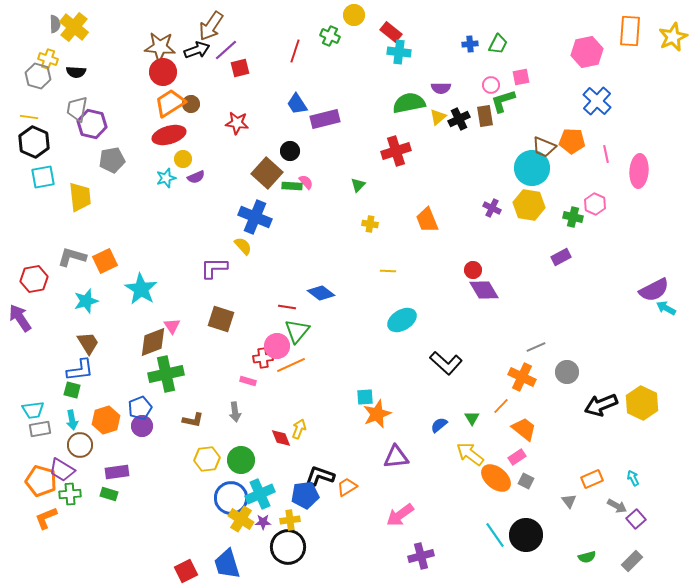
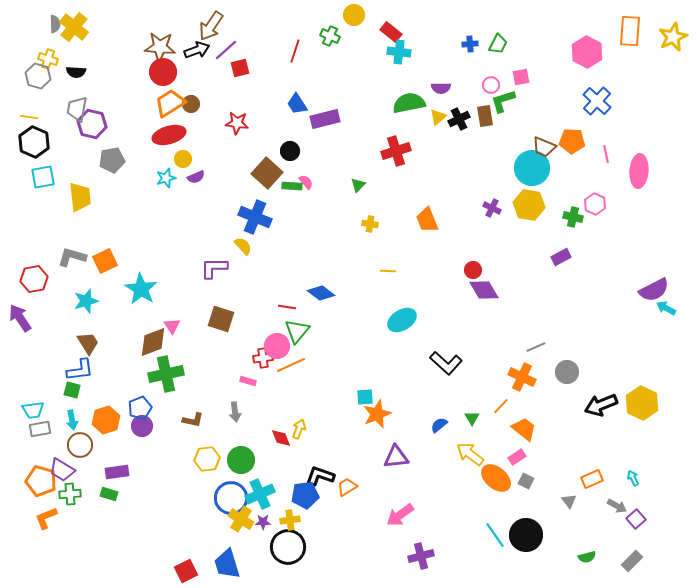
pink hexagon at (587, 52): rotated 20 degrees counterclockwise
